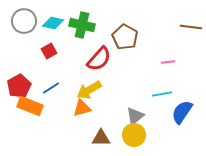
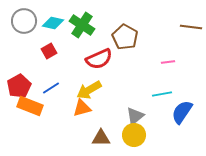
green cross: rotated 20 degrees clockwise
red semicircle: rotated 24 degrees clockwise
